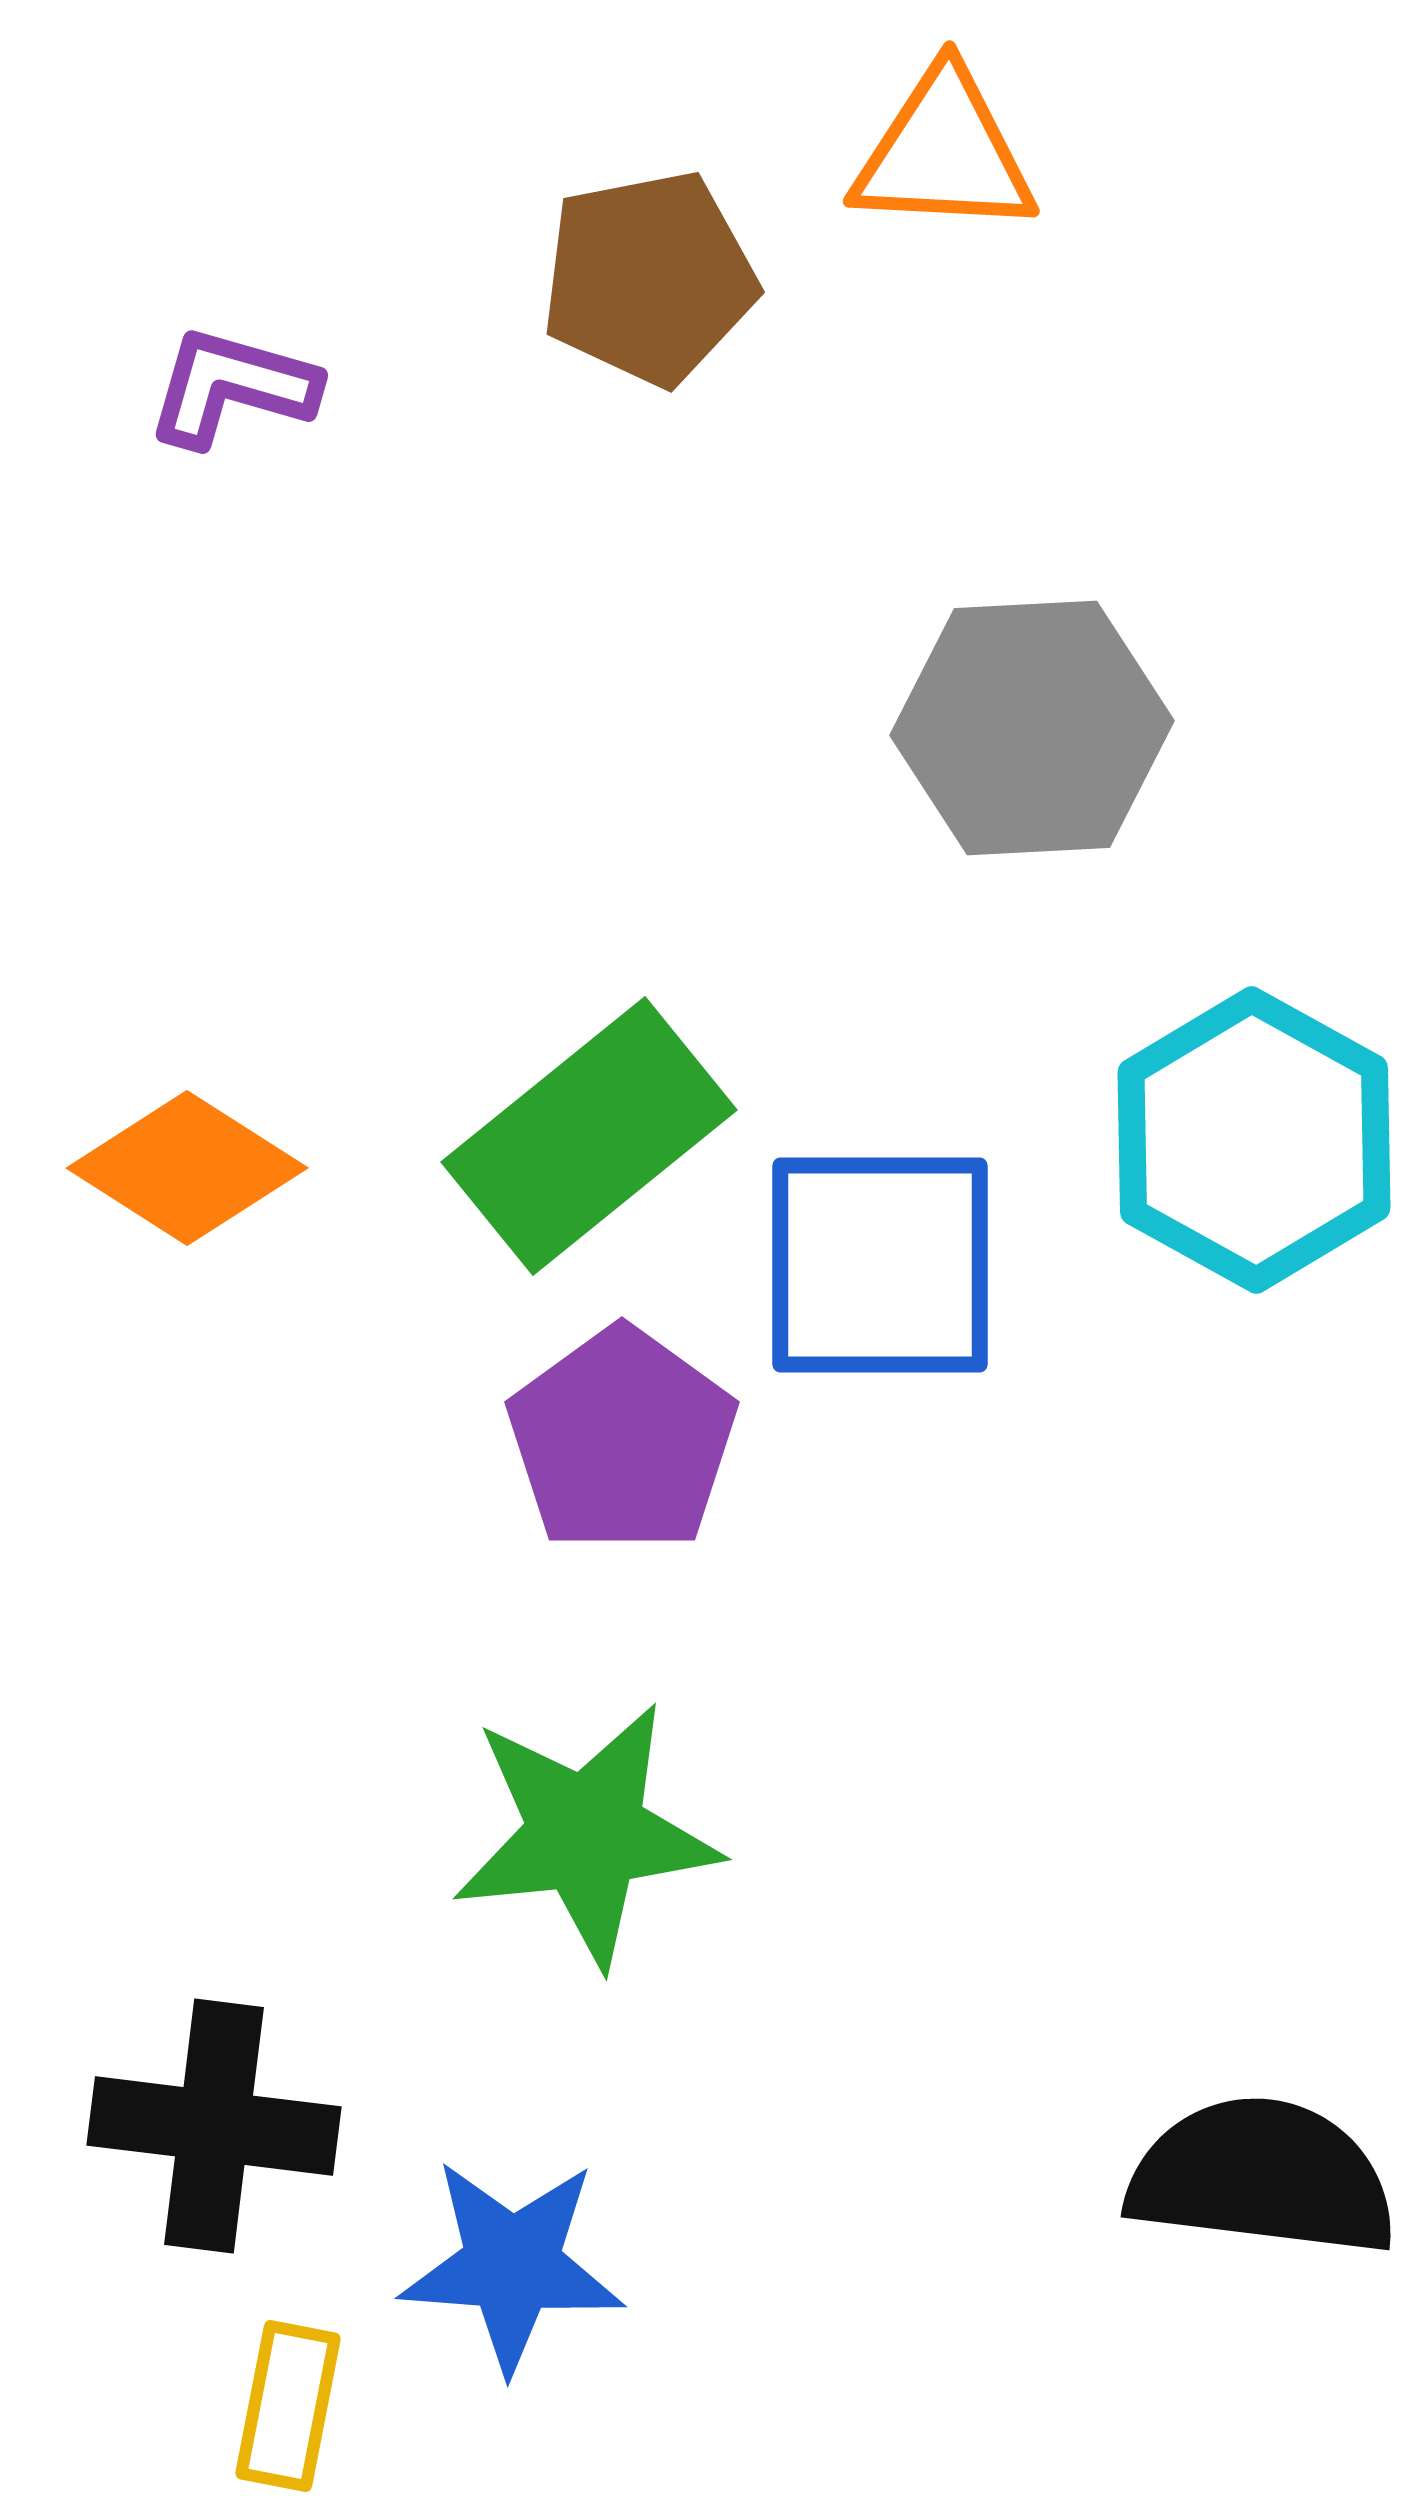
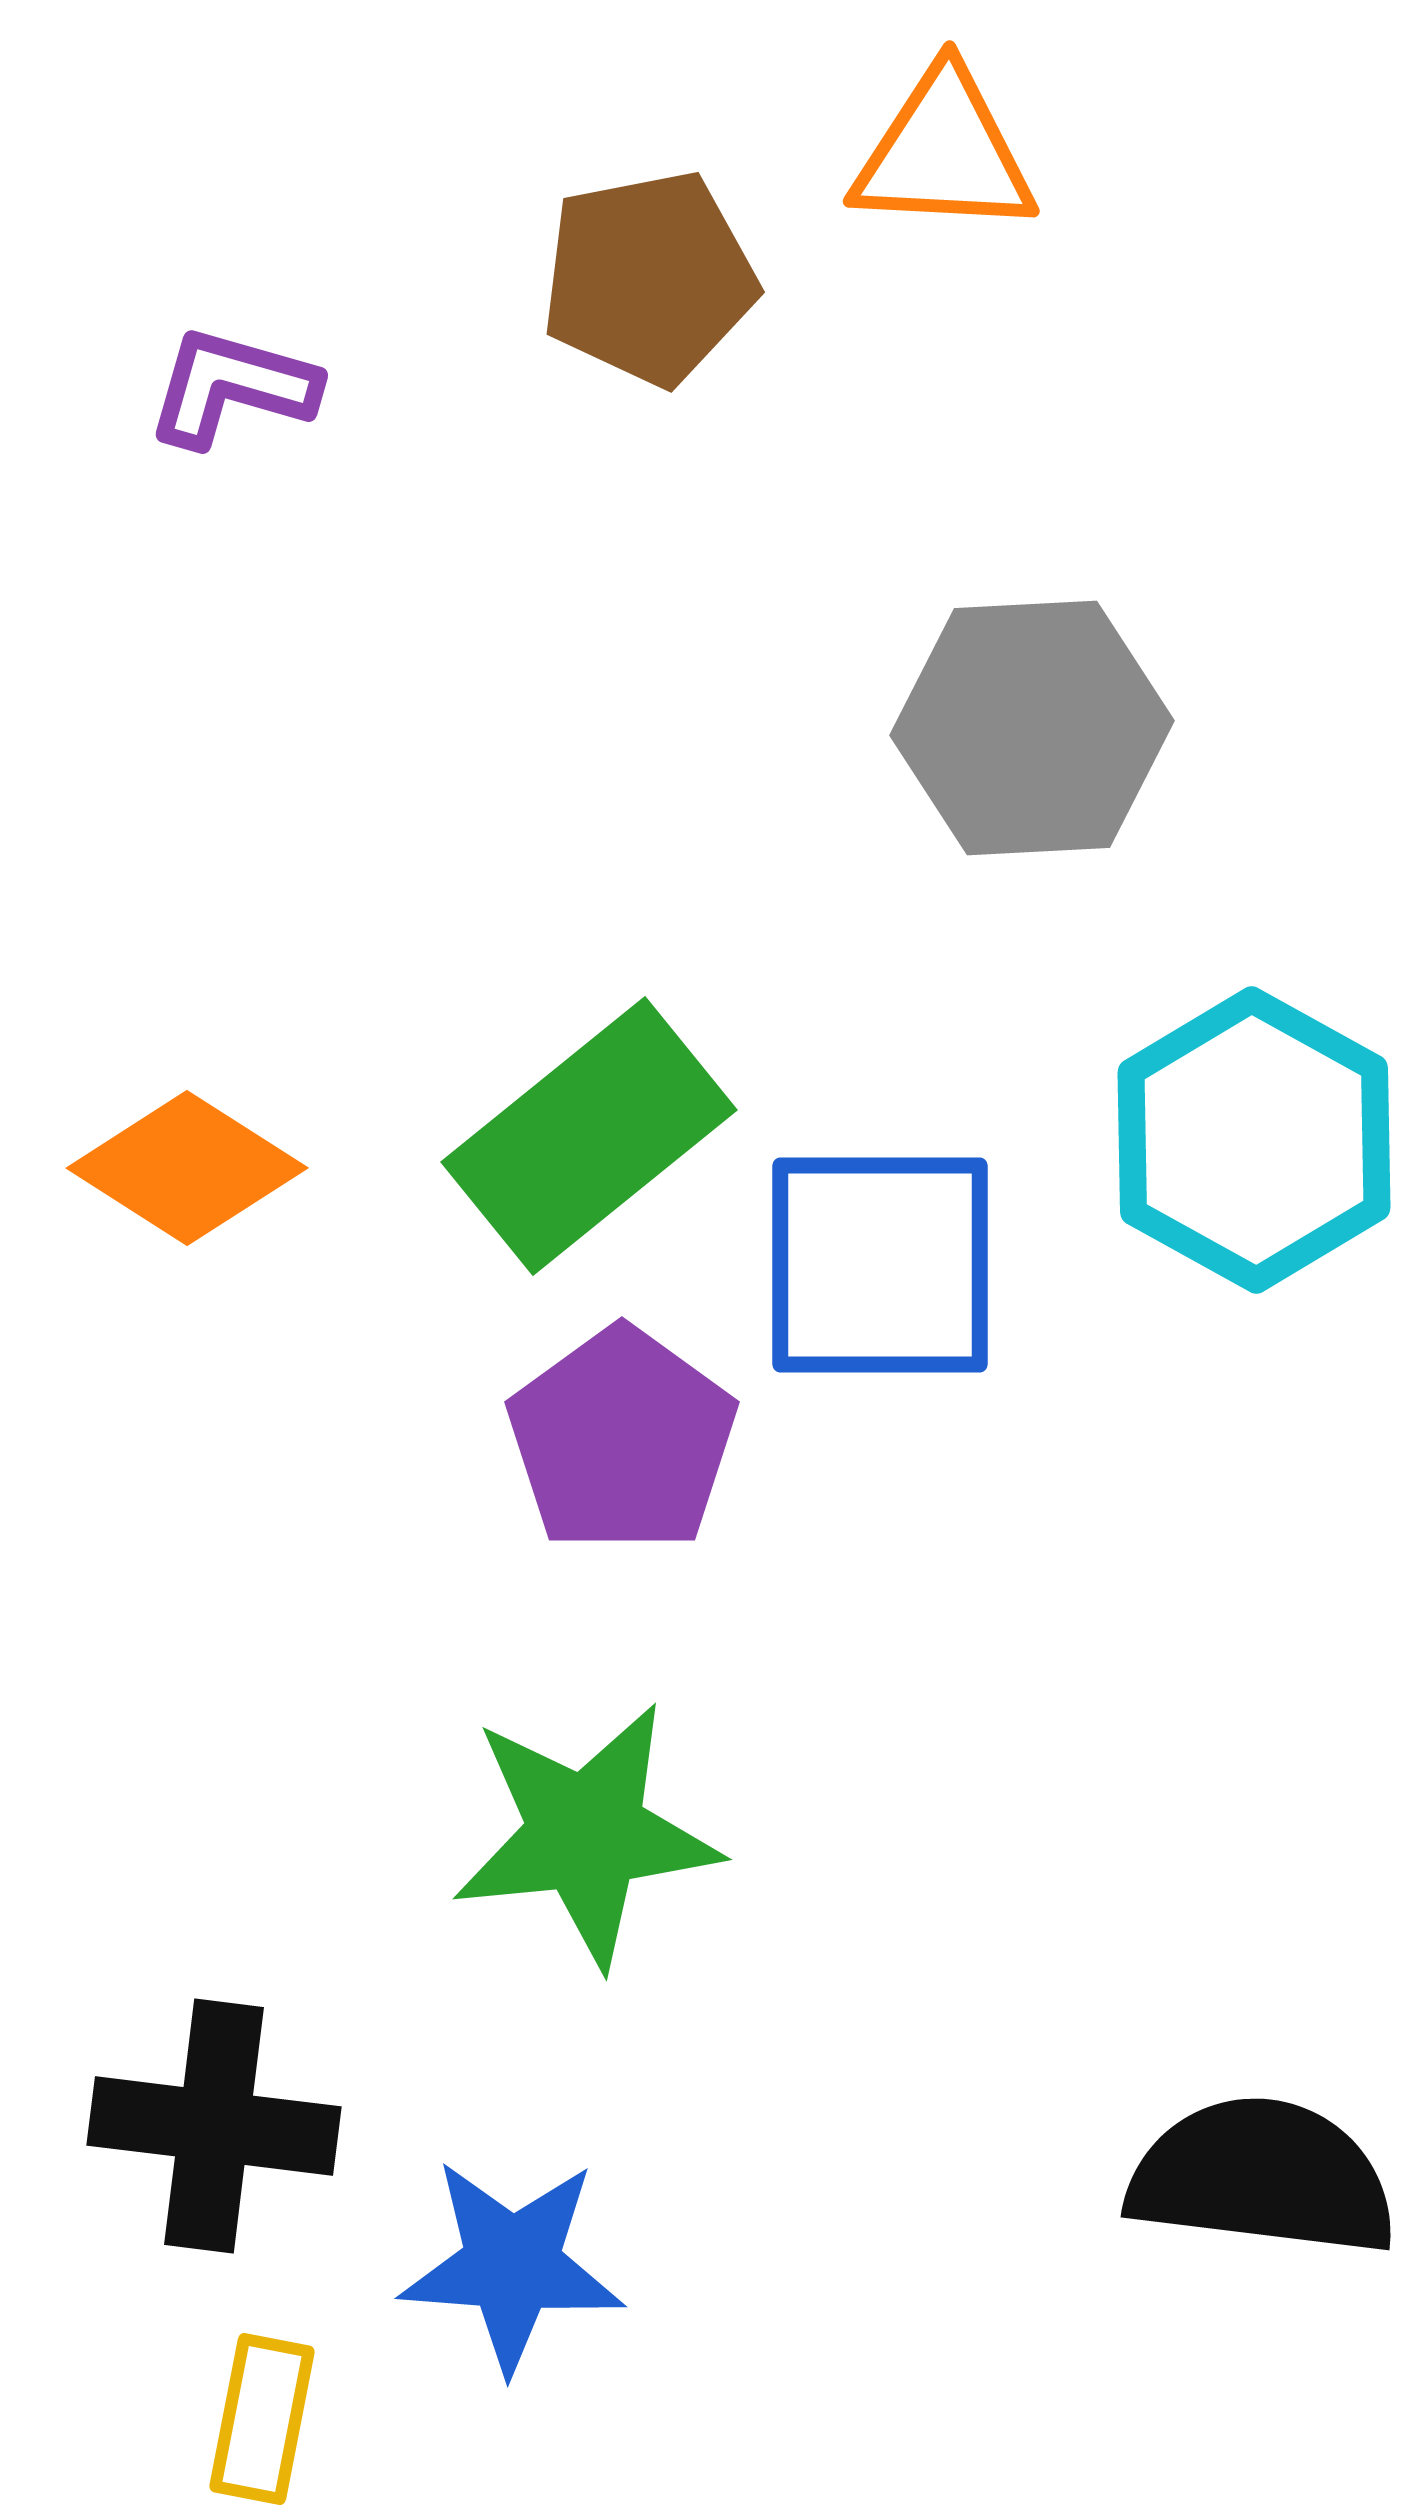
yellow rectangle: moved 26 px left, 13 px down
